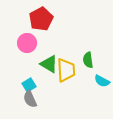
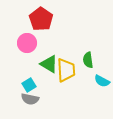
red pentagon: rotated 10 degrees counterclockwise
gray semicircle: rotated 54 degrees counterclockwise
